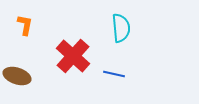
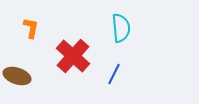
orange L-shape: moved 6 px right, 3 px down
blue line: rotated 75 degrees counterclockwise
